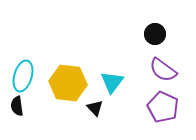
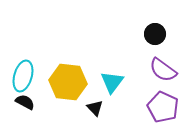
yellow hexagon: moved 1 px up
black semicircle: moved 8 px right, 4 px up; rotated 126 degrees clockwise
